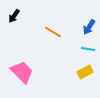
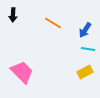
black arrow: moved 1 px left, 1 px up; rotated 32 degrees counterclockwise
blue arrow: moved 4 px left, 3 px down
orange line: moved 9 px up
